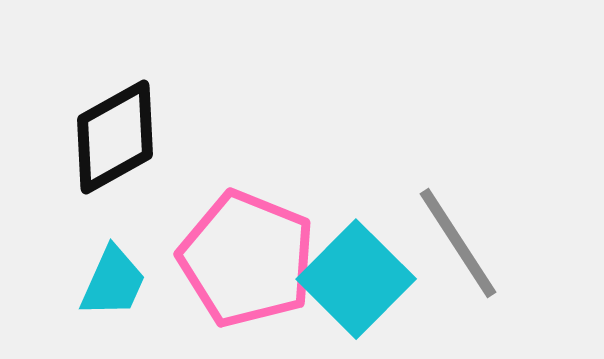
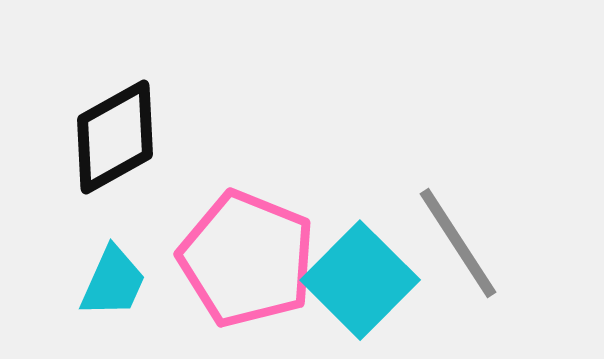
cyan square: moved 4 px right, 1 px down
